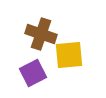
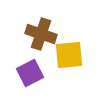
purple square: moved 3 px left
